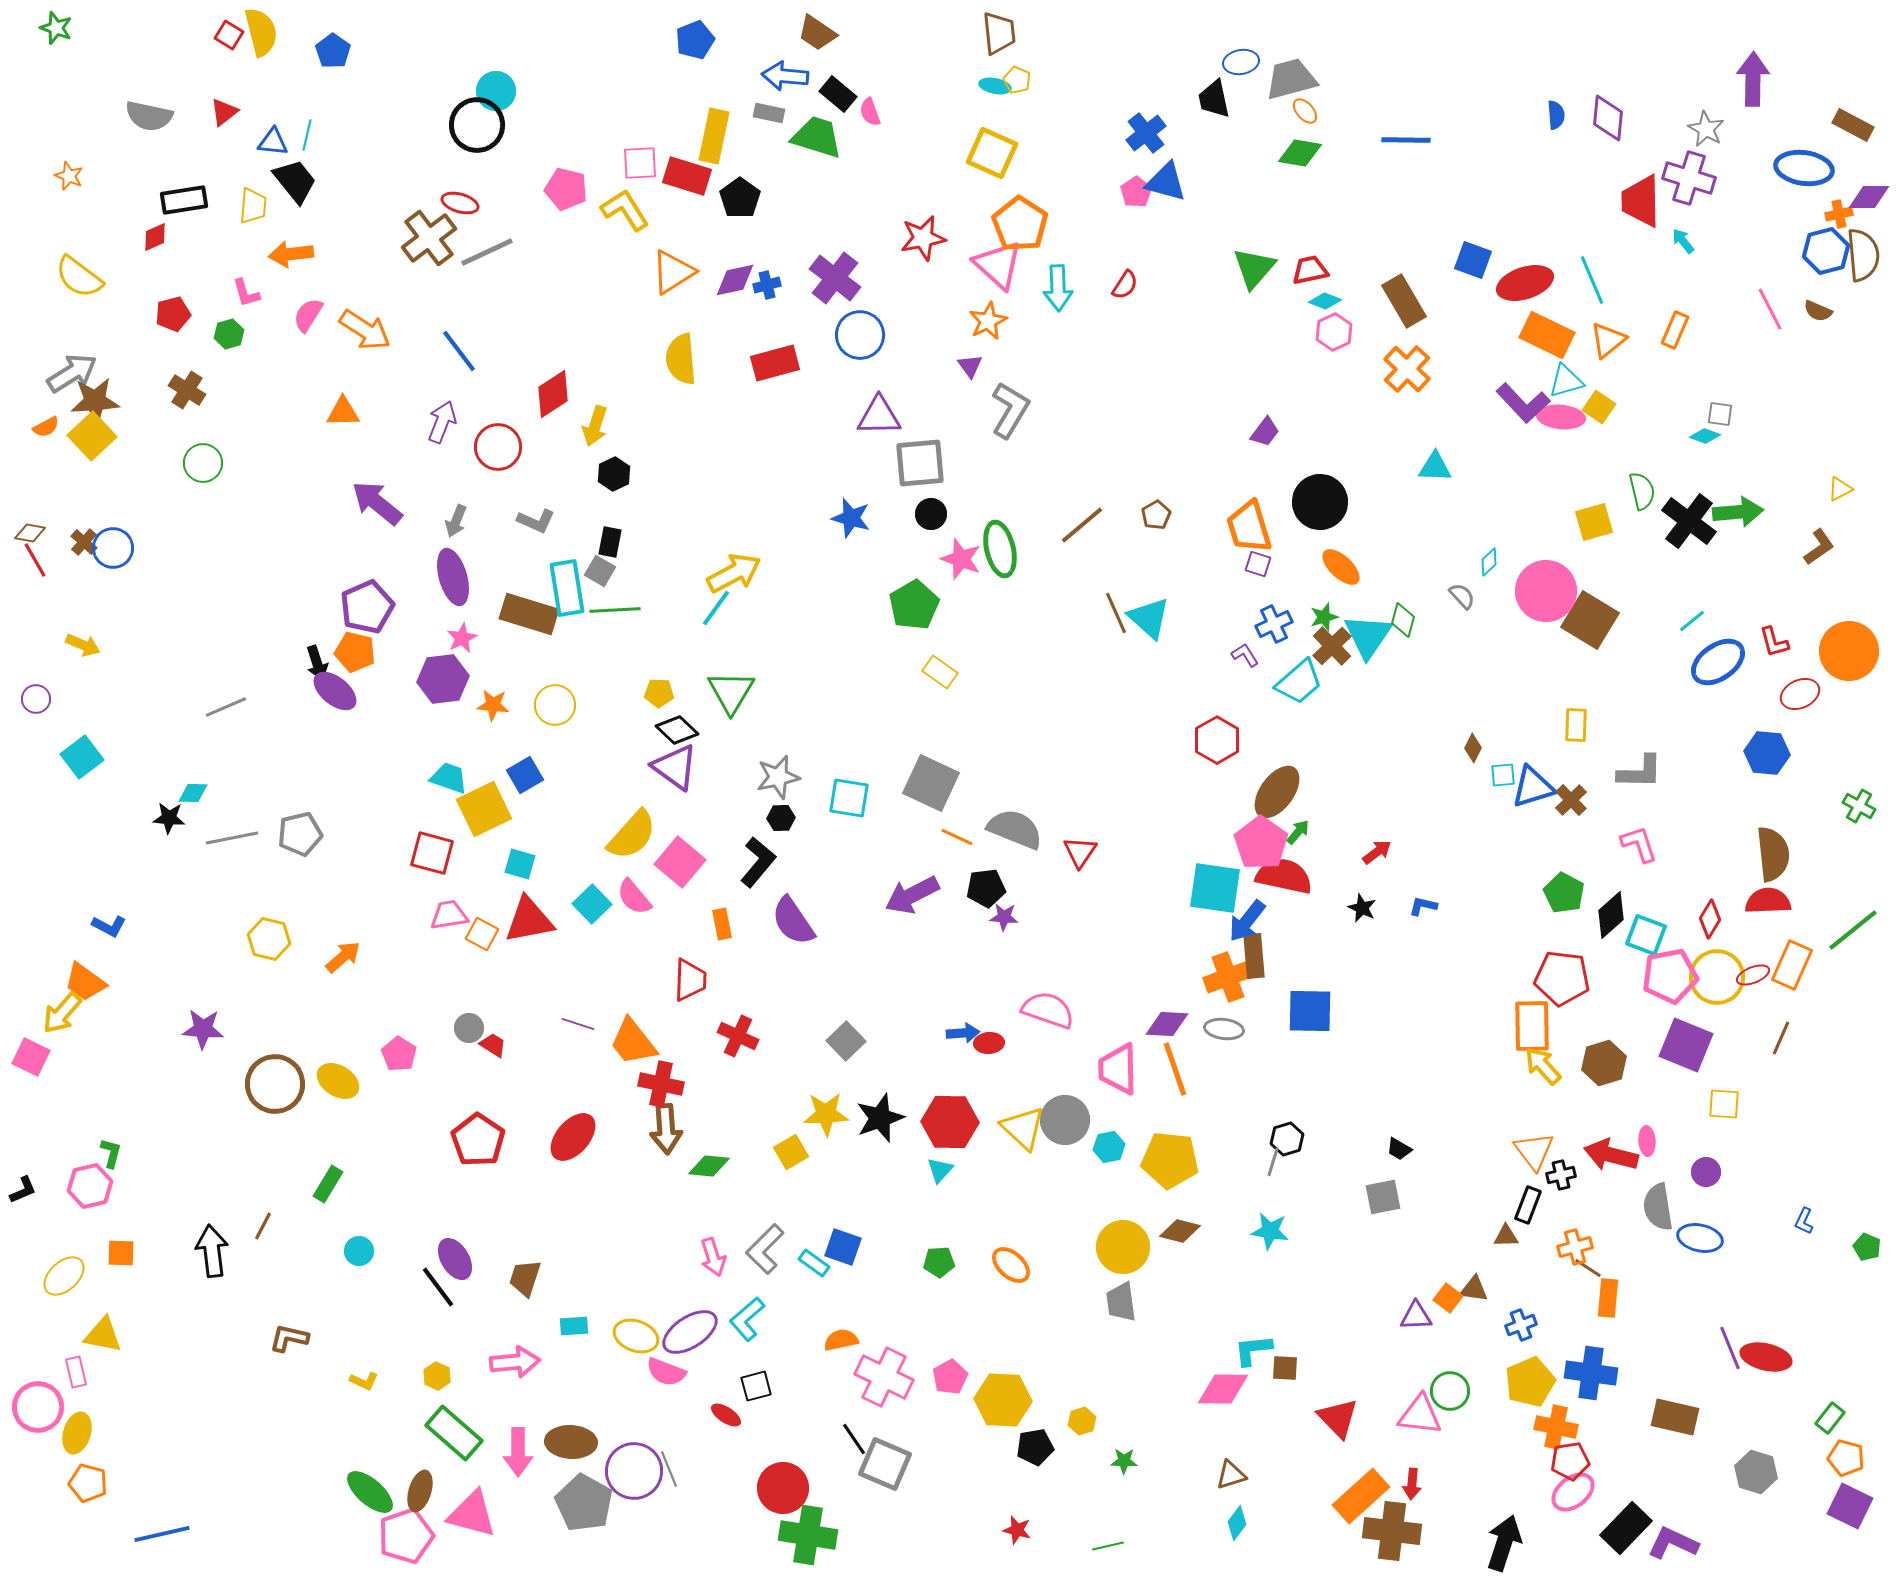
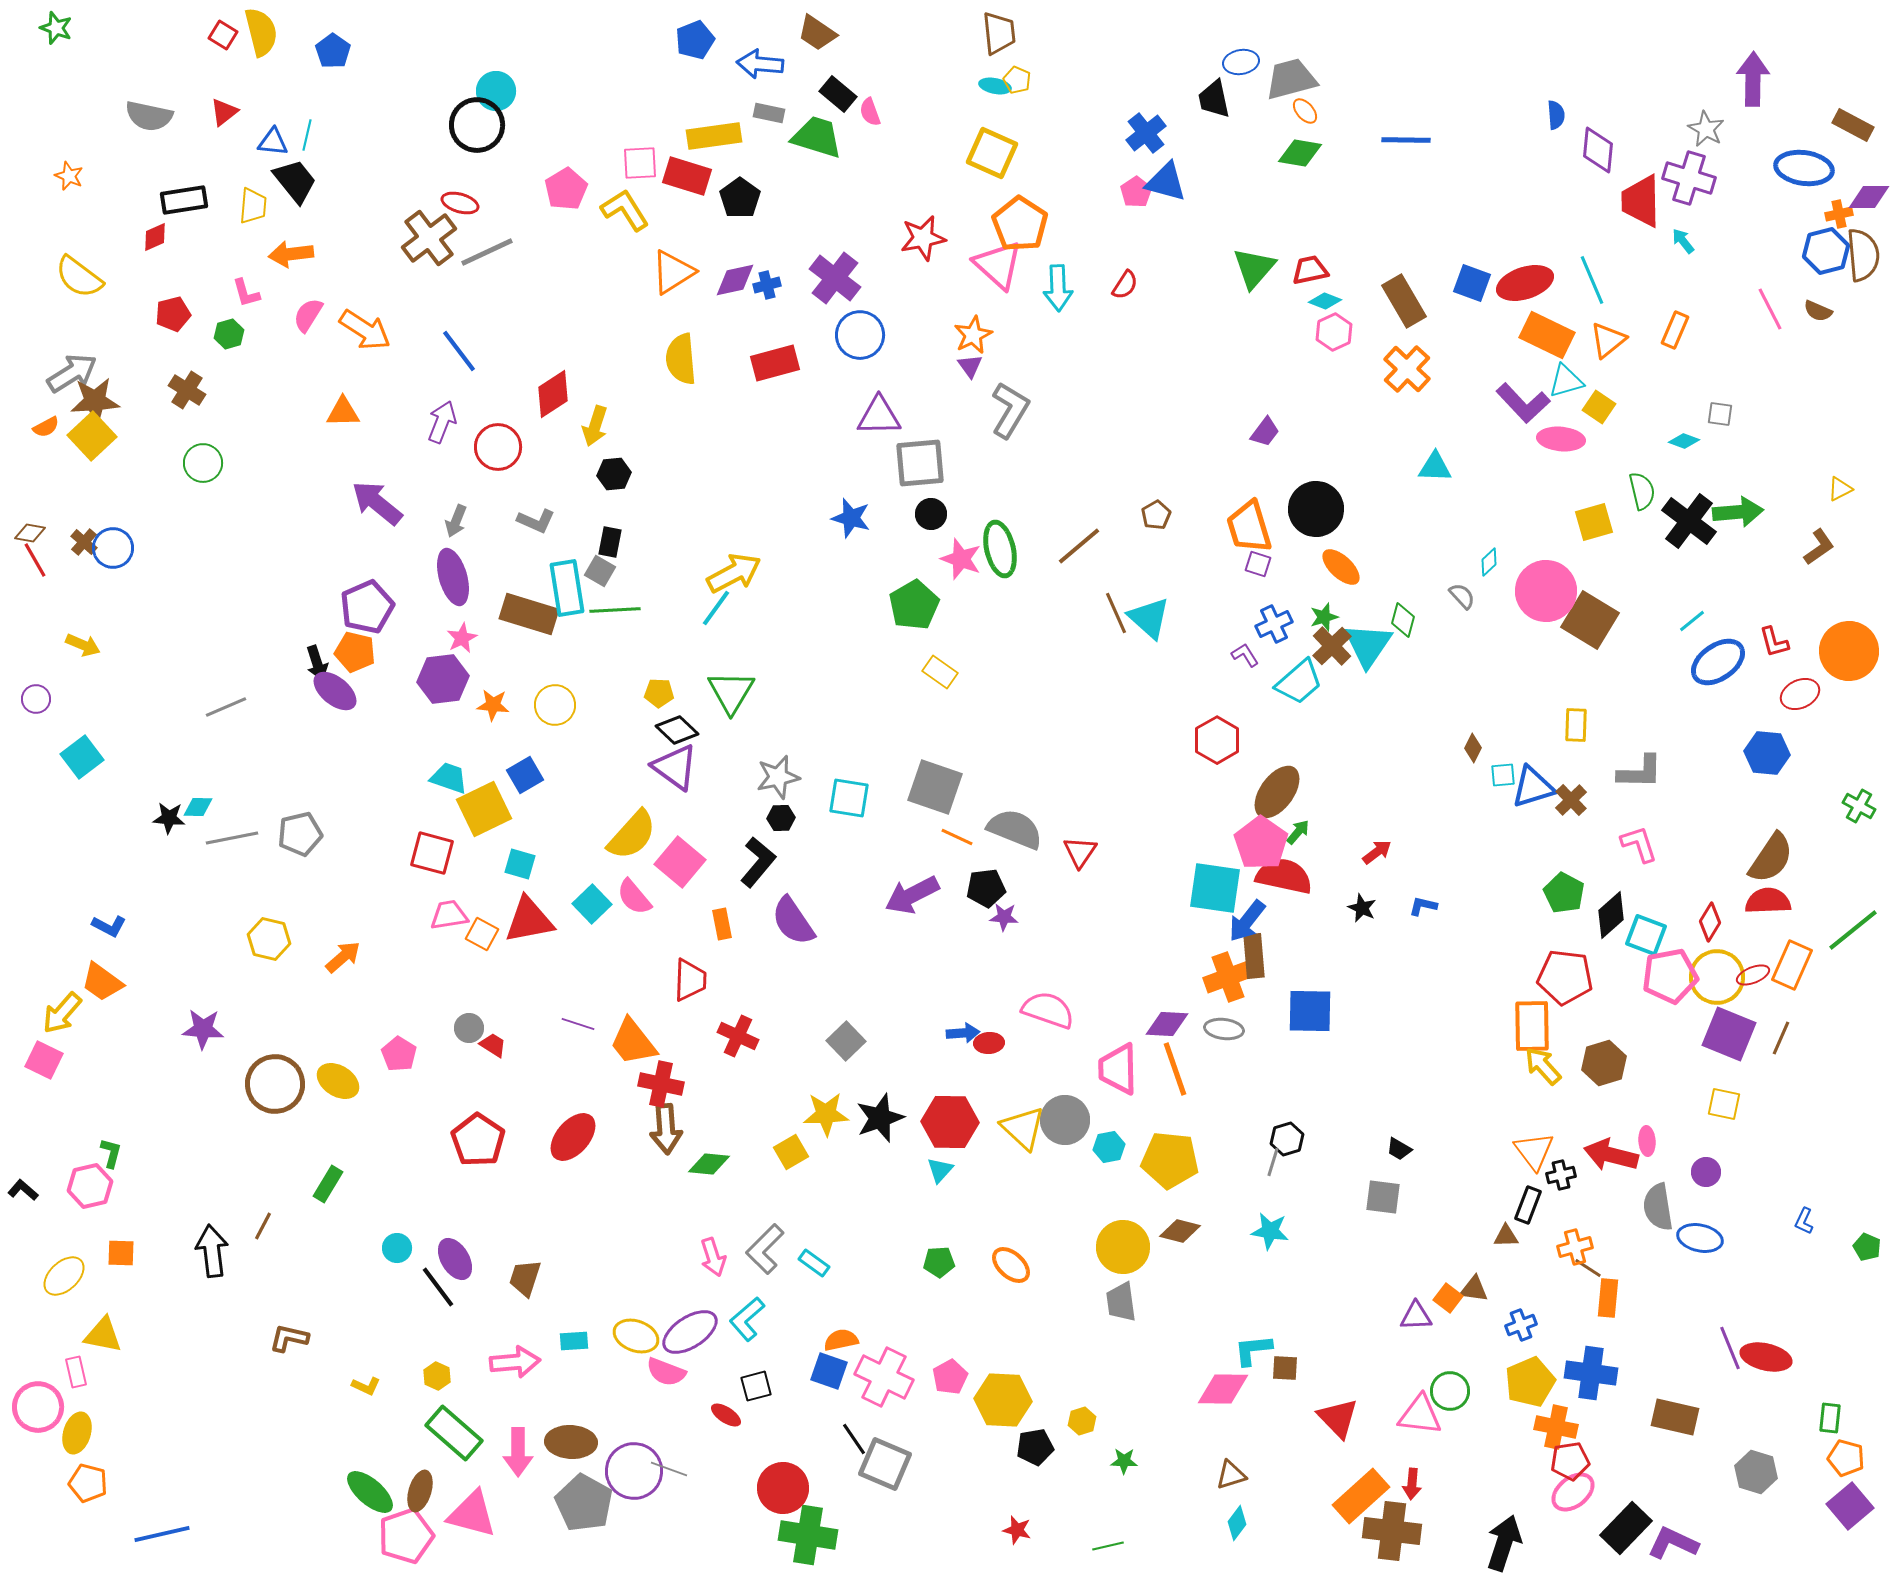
red square at (229, 35): moved 6 px left
blue arrow at (785, 76): moved 25 px left, 12 px up
purple diamond at (1608, 118): moved 10 px left, 32 px down
yellow rectangle at (714, 136): rotated 70 degrees clockwise
pink pentagon at (566, 189): rotated 27 degrees clockwise
blue square at (1473, 260): moved 1 px left, 23 px down
orange star at (988, 321): moved 15 px left, 14 px down
pink ellipse at (1561, 417): moved 22 px down
cyan diamond at (1705, 436): moved 21 px left, 5 px down
black hexagon at (614, 474): rotated 20 degrees clockwise
black circle at (1320, 502): moved 4 px left, 7 px down
brown line at (1082, 525): moved 3 px left, 21 px down
cyan triangle at (1368, 636): moved 9 px down
gray square at (931, 783): moved 4 px right, 4 px down; rotated 6 degrees counterclockwise
cyan diamond at (193, 793): moved 5 px right, 14 px down
brown semicircle at (1773, 854): moved 2 px left, 4 px down; rotated 40 degrees clockwise
red diamond at (1710, 919): moved 3 px down
red pentagon at (1562, 978): moved 3 px right, 1 px up
orange trapezoid at (85, 982): moved 17 px right
purple square at (1686, 1045): moved 43 px right, 11 px up
pink square at (31, 1057): moved 13 px right, 3 px down
yellow square at (1724, 1104): rotated 8 degrees clockwise
green diamond at (709, 1166): moved 2 px up
black L-shape at (23, 1190): rotated 116 degrees counterclockwise
gray square at (1383, 1197): rotated 18 degrees clockwise
blue square at (843, 1247): moved 14 px left, 124 px down
cyan circle at (359, 1251): moved 38 px right, 3 px up
cyan rectangle at (574, 1326): moved 15 px down
yellow L-shape at (364, 1381): moved 2 px right, 5 px down
green rectangle at (1830, 1418): rotated 32 degrees counterclockwise
gray line at (669, 1469): rotated 48 degrees counterclockwise
purple square at (1850, 1506): rotated 24 degrees clockwise
